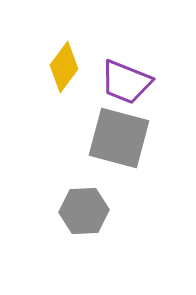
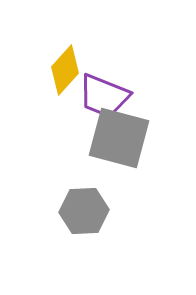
yellow diamond: moved 1 px right, 3 px down; rotated 6 degrees clockwise
purple trapezoid: moved 22 px left, 14 px down
